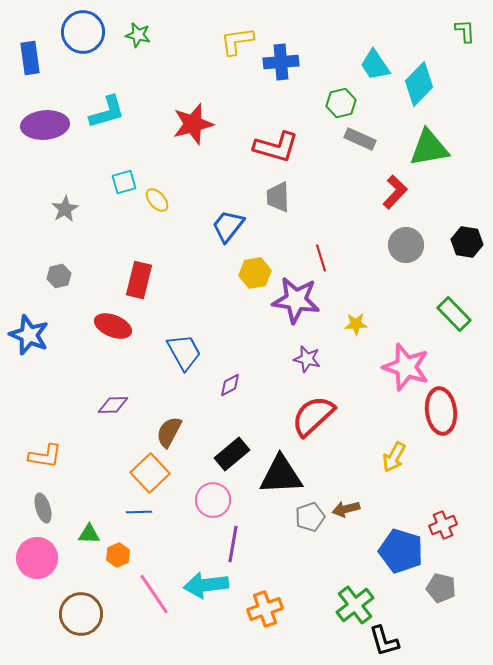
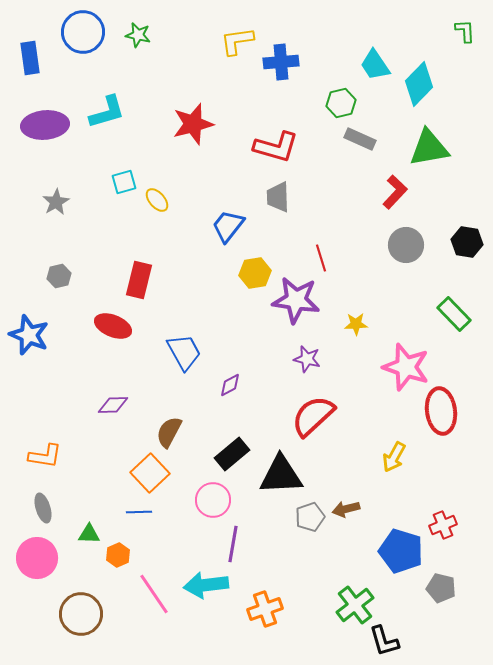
gray star at (65, 209): moved 9 px left, 7 px up
